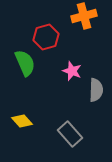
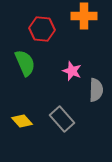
orange cross: rotated 15 degrees clockwise
red hexagon: moved 4 px left, 8 px up; rotated 20 degrees clockwise
gray rectangle: moved 8 px left, 15 px up
